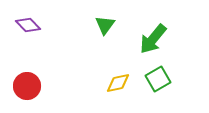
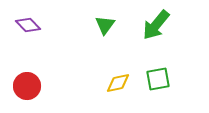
green arrow: moved 3 px right, 14 px up
green square: rotated 20 degrees clockwise
